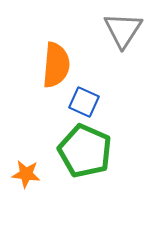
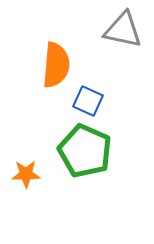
gray triangle: rotated 51 degrees counterclockwise
blue square: moved 4 px right, 1 px up
orange star: rotated 8 degrees counterclockwise
